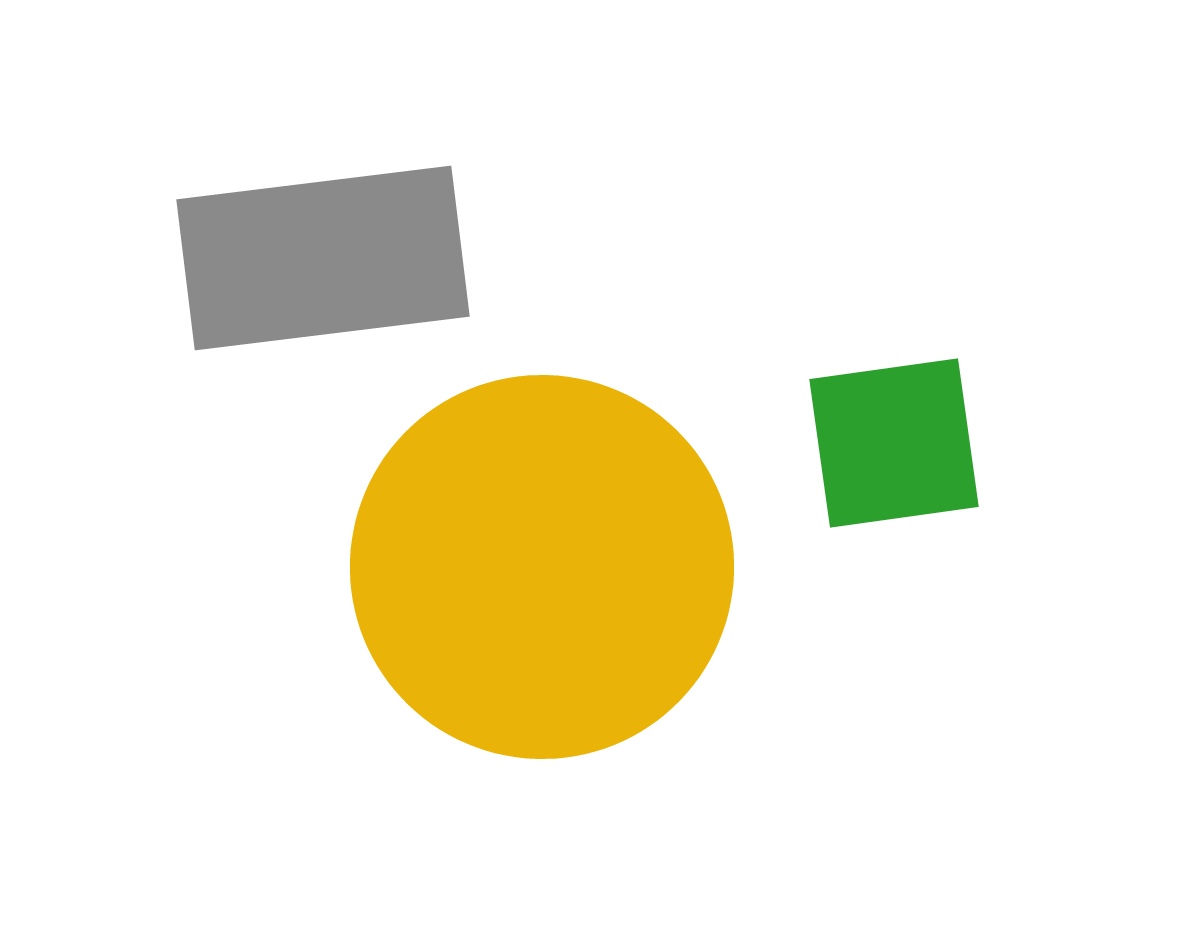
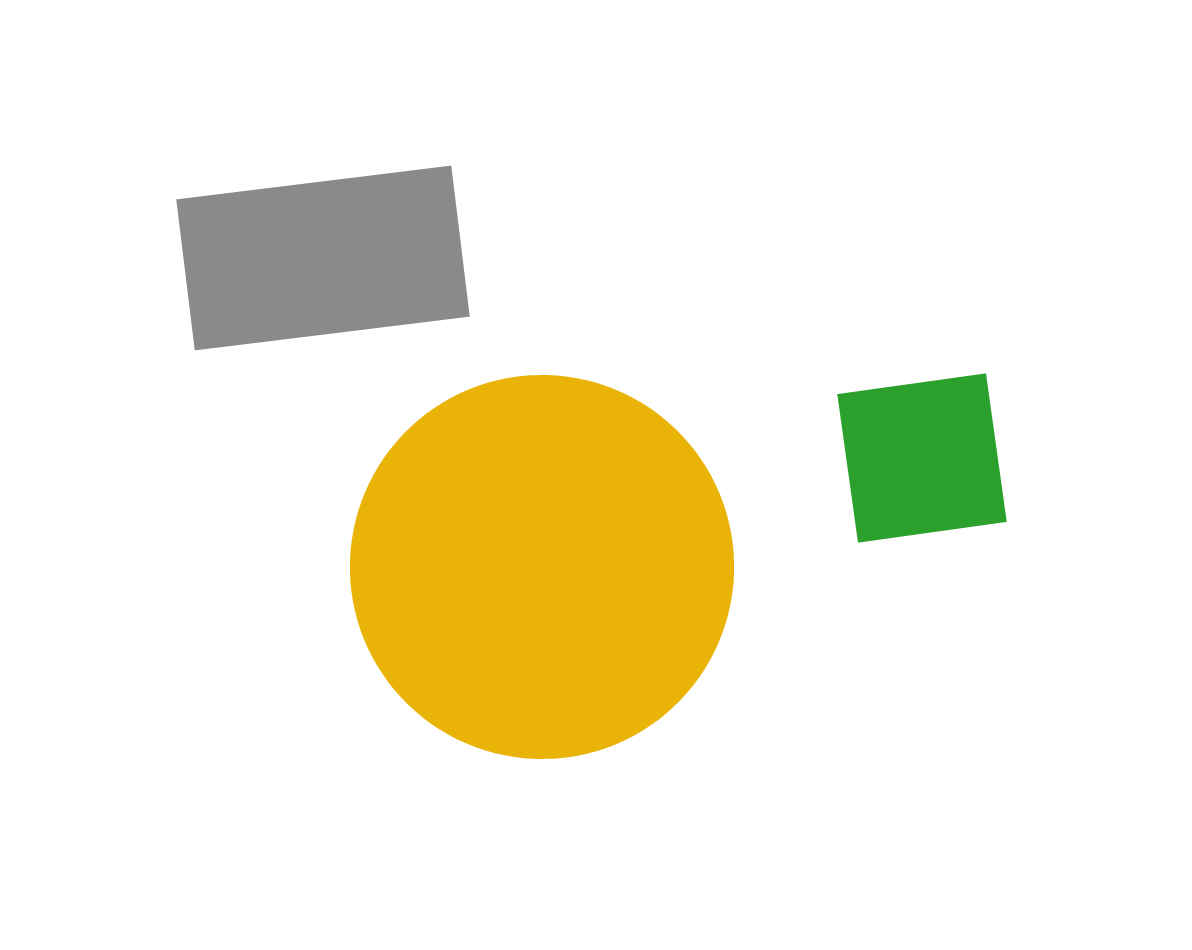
green square: moved 28 px right, 15 px down
